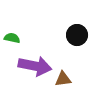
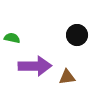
purple arrow: rotated 12 degrees counterclockwise
brown triangle: moved 4 px right, 2 px up
